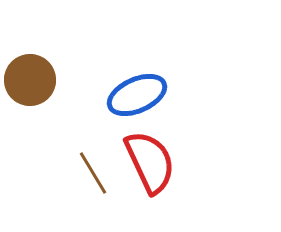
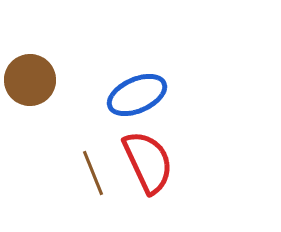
red semicircle: moved 2 px left
brown line: rotated 9 degrees clockwise
